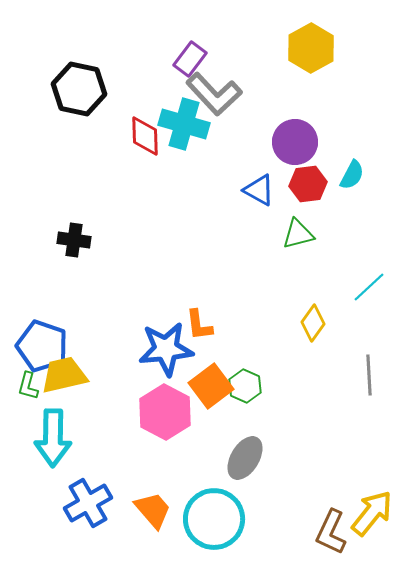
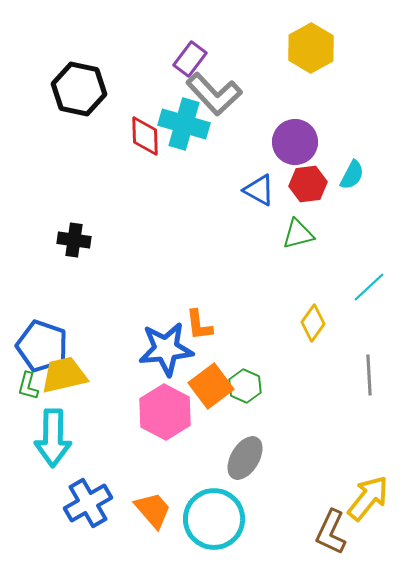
yellow arrow: moved 4 px left, 15 px up
